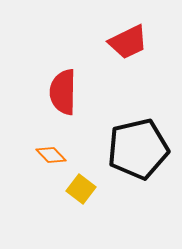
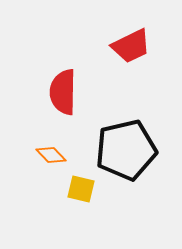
red trapezoid: moved 3 px right, 4 px down
black pentagon: moved 12 px left, 1 px down
yellow square: rotated 24 degrees counterclockwise
